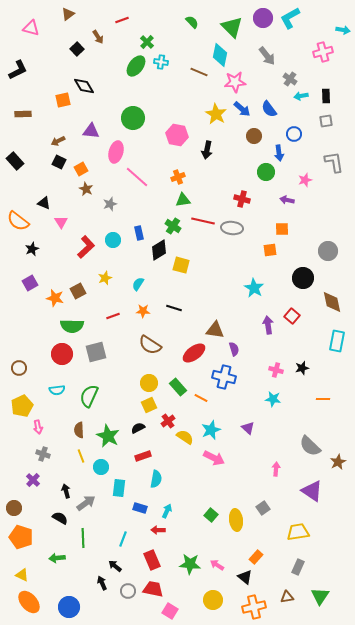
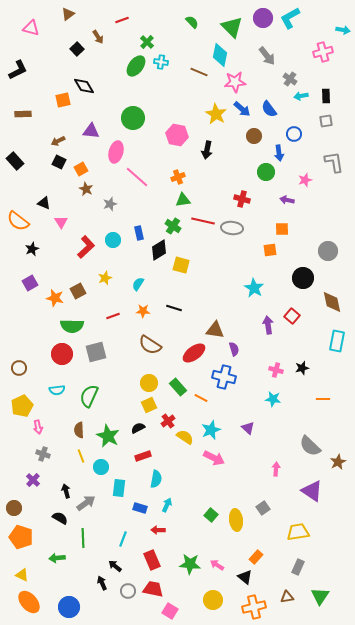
cyan arrow at (167, 511): moved 6 px up
